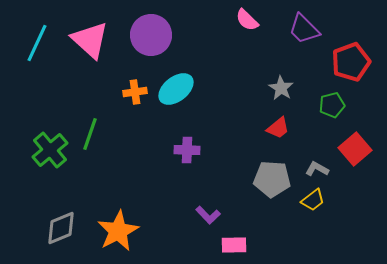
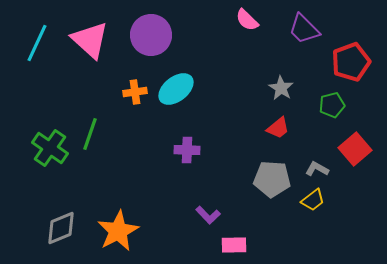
green cross: moved 2 px up; rotated 15 degrees counterclockwise
